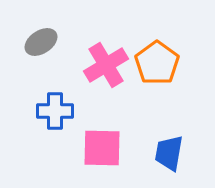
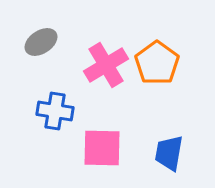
blue cross: rotated 9 degrees clockwise
